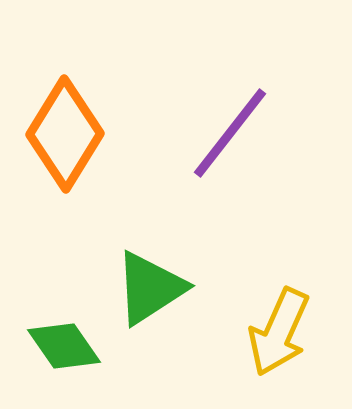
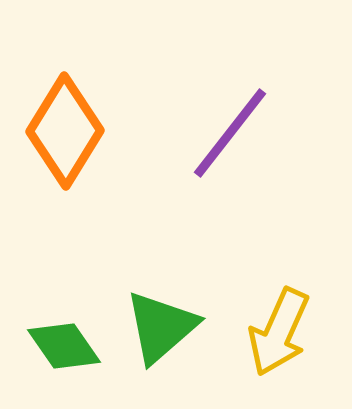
orange diamond: moved 3 px up
green triangle: moved 11 px right, 39 px down; rotated 8 degrees counterclockwise
